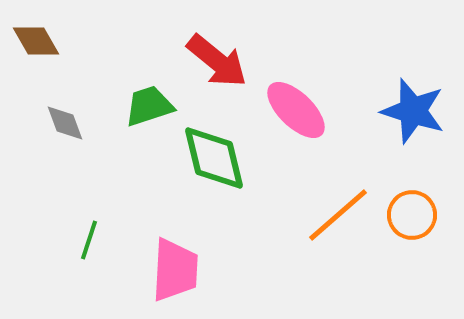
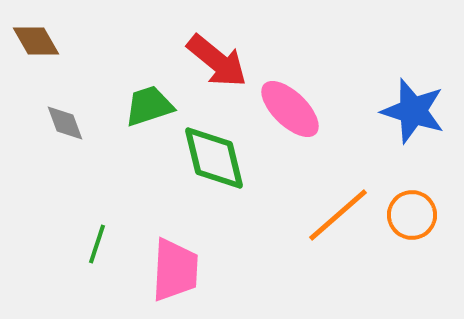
pink ellipse: moved 6 px left, 1 px up
green line: moved 8 px right, 4 px down
